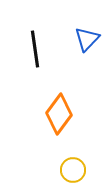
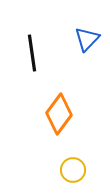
black line: moved 3 px left, 4 px down
